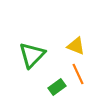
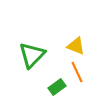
orange line: moved 1 px left, 2 px up
